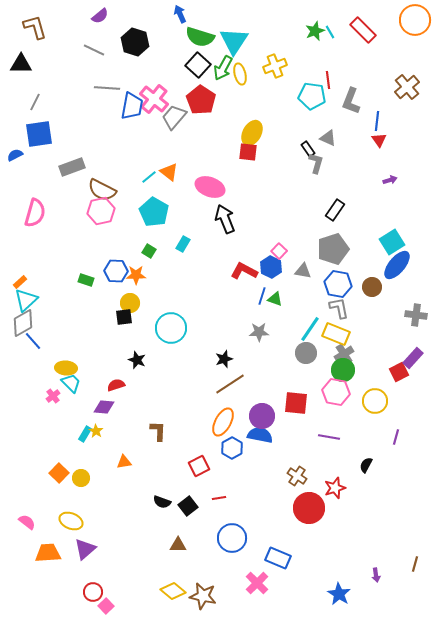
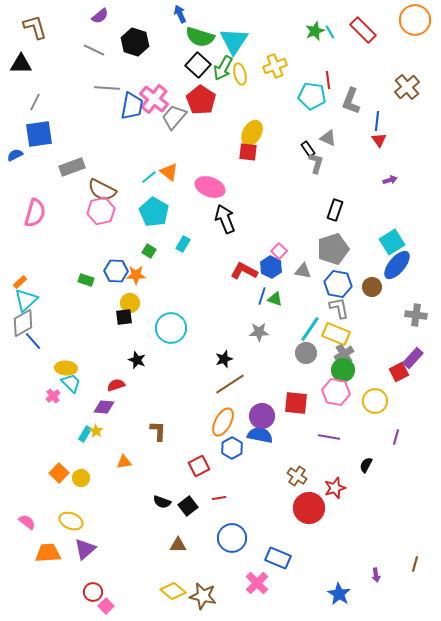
black rectangle at (335, 210): rotated 15 degrees counterclockwise
